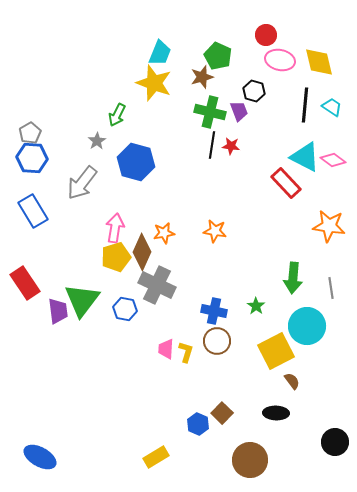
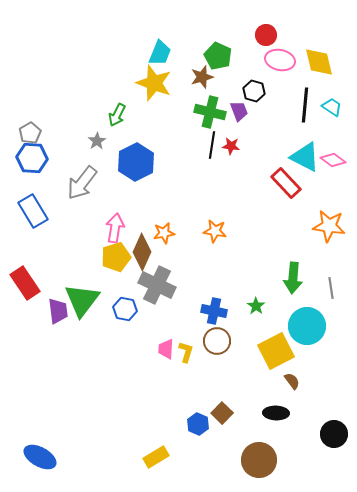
blue hexagon at (136, 162): rotated 18 degrees clockwise
black circle at (335, 442): moved 1 px left, 8 px up
brown circle at (250, 460): moved 9 px right
